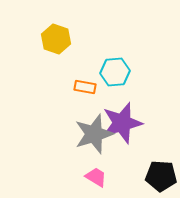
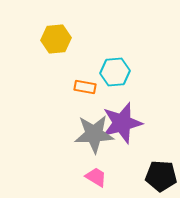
yellow hexagon: rotated 24 degrees counterclockwise
gray star: rotated 15 degrees clockwise
